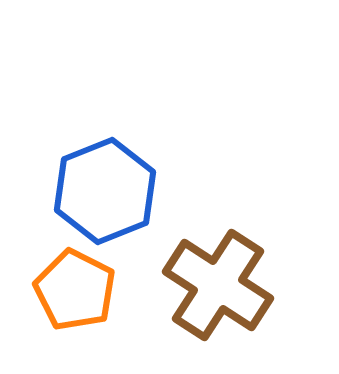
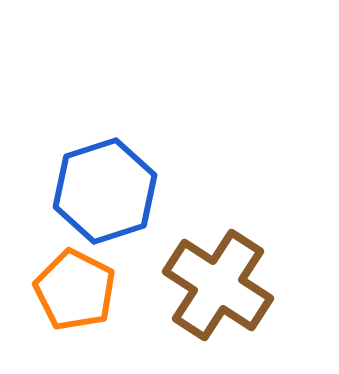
blue hexagon: rotated 4 degrees clockwise
